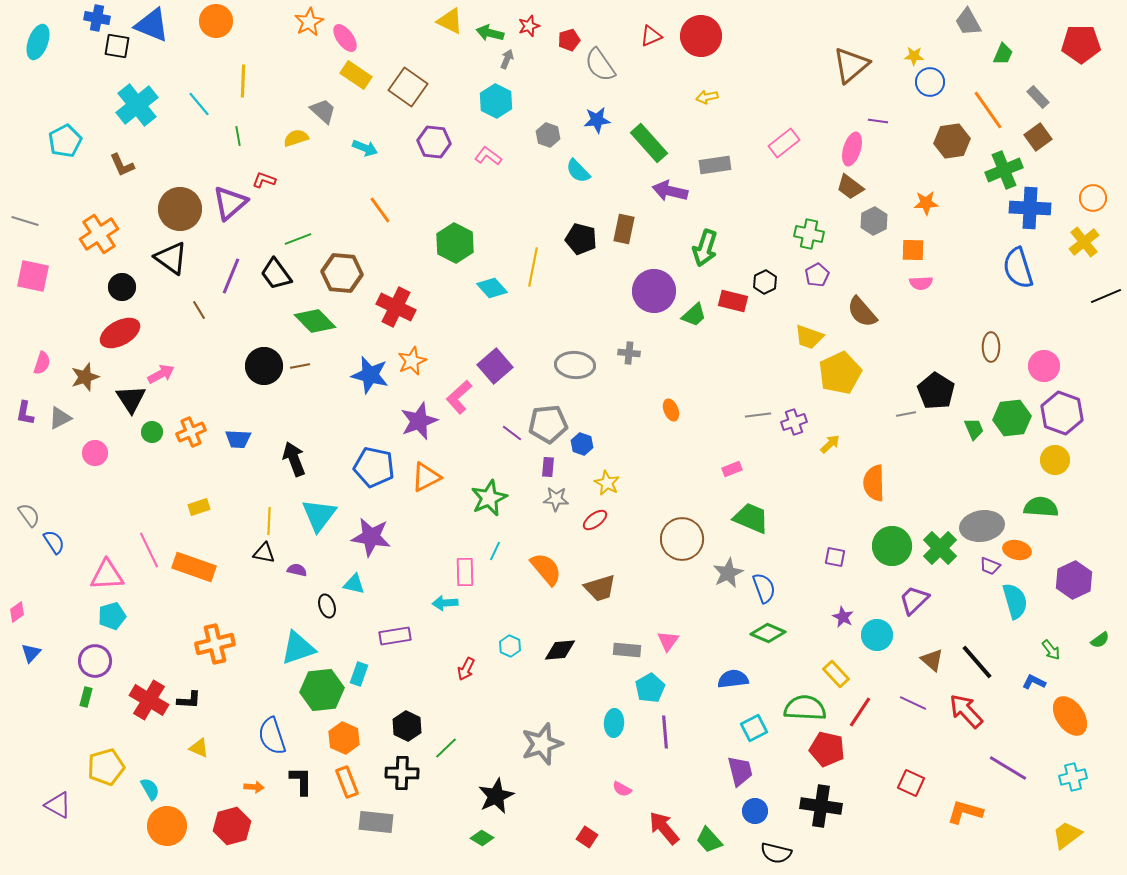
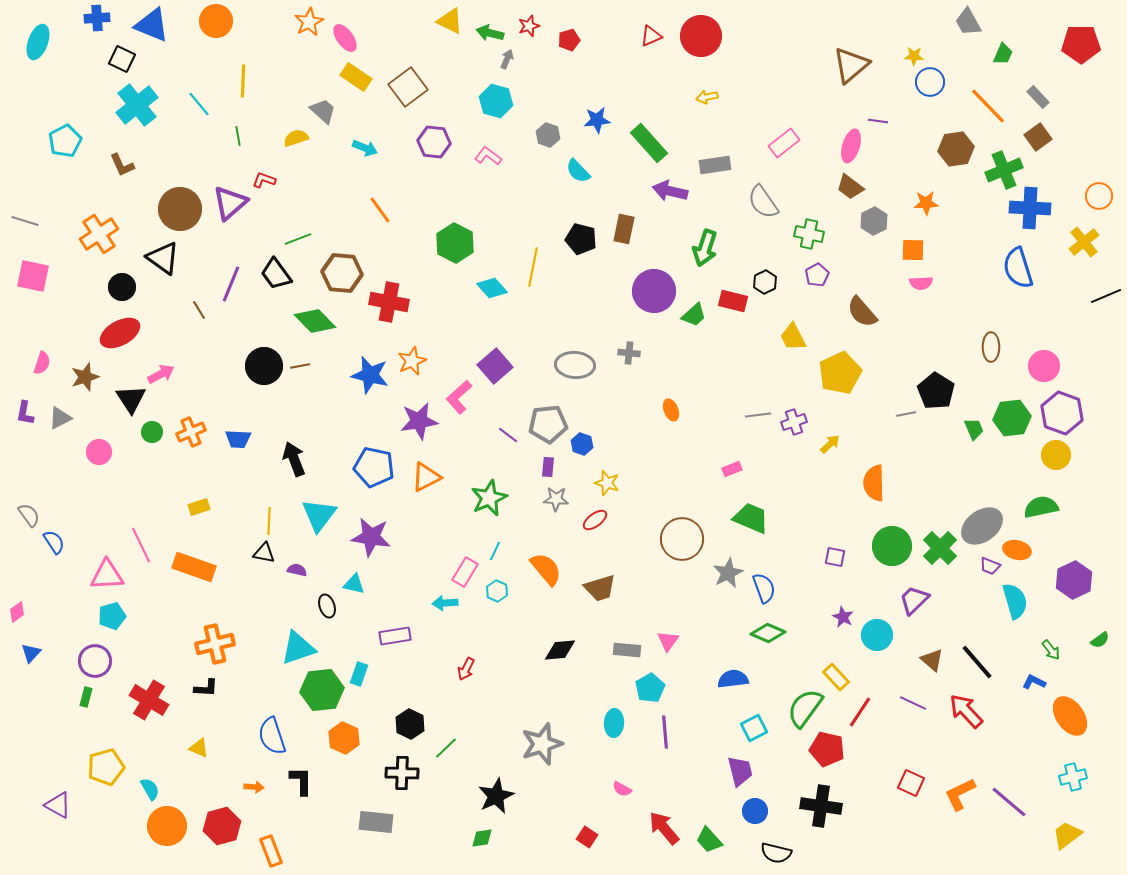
blue cross at (97, 18): rotated 15 degrees counterclockwise
black square at (117, 46): moved 5 px right, 13 px down; rotated 16 degrees clockwise
gray semicircle at (600, 65): moved 163 px right, 137 px down
yellow rectangle at (356, 75): moved 2 px down
brown square at (408, 87): rotated 18 degrees clockwise
cyan hexagon at (496, 101): rotated 12 degrees counterclockwise
orange line at (988, 110): moved 4 px up; rotated 9 degrees counterclockwise
brown hexagon at (952, 141): moved 4 px right, 8 px down
pink ellipse at (852, 149): moved 1 px left, 3 px up
orange circle at (1093, 198): moved 6 px right, 2 px up
black triangle at (171, 258): moved 8 px left
purple line at (231, 276): moved 8 px down
red cross at (396, 307): moved 7 px left, 5 px up; rotated 15 degrees counterclockwise
yellow trapezoid at (809, 337): moved 16 px left; rotated 44 degrees clockwise
purple star at (419, 421): rotated 12 degrees clockwise
purple line at (512, 433): moved 4 px left, 2 px down
pink circle at (95, 453): moved 4 px right, 1 px up
yellow circle at (1055, 460): moved 1 px right, 5 px up
yellow star at (607, 483): rotated 10 degrees counterclockwise
green semicircle at (1041, 507): rotated 16 degrees counterclockwise
gray ellipse at (982, 526): rotated 27 degrees counterclockwise
pink line at (149, 550): moved 8 px left, 5 px up
pink rectangle at (465, 572): rotated 32 degrees clockwise
cyan hexagon at (510, 646): moved 13 px left, 55 px up
yellow rectangle at (836, 674): moved 3 px down
black L-shape at (189, 700): moved 17 px right, 12 px up
green semicircle at (805, 708): rotated 57 degrees counterclockwise
black hexagon at (407, 726): moved 3 px right, 2 px up
purple line at (1008, 768): moved 1 px right, 34 px down; rotated 9 degrees clockwise
orange rectangle at (347, 782): moved 76 px left, 69 px down
orange L-shape at (965, 812): moved 5 px left, 18 px up; rotated 42 degrees counterclockwise
red hexagon at (232, 826): moved 10 px left
green diamond at (482, 838): rotated 40 degrees counterclockwise
